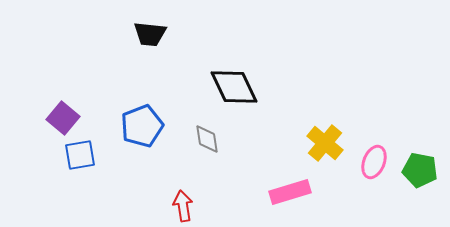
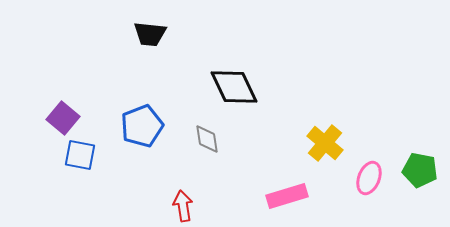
blue square: rotated 20 degrees clockwise
pink ellipse: moved 5 px left, 16 px down
pink rectangle: moved 3 px left, 4 px down
